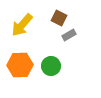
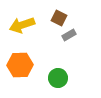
yellow arrow: rotated 30 degrees clockwise
green circle: moved 7 px right, 12 px down
